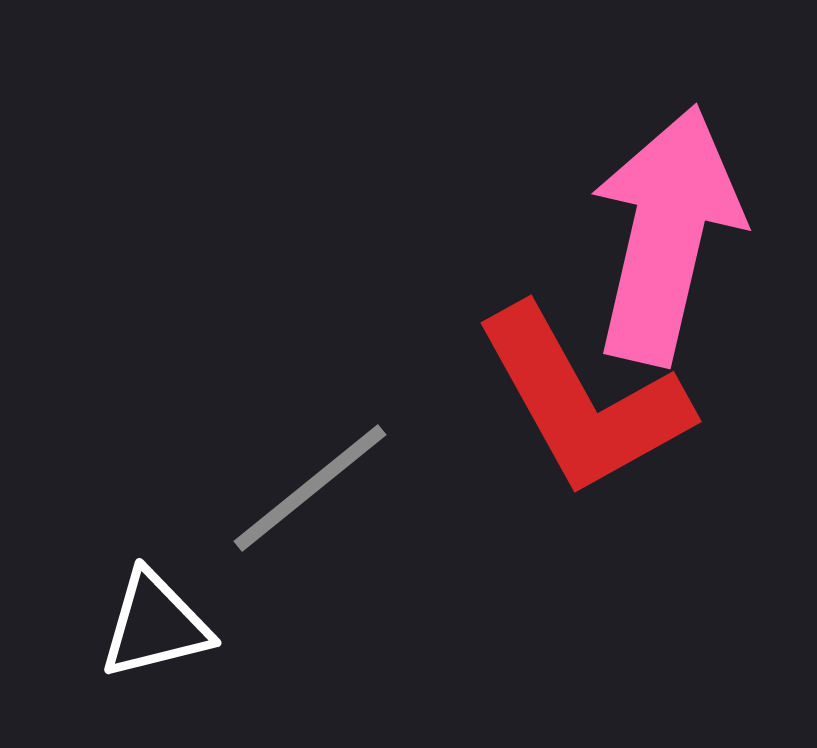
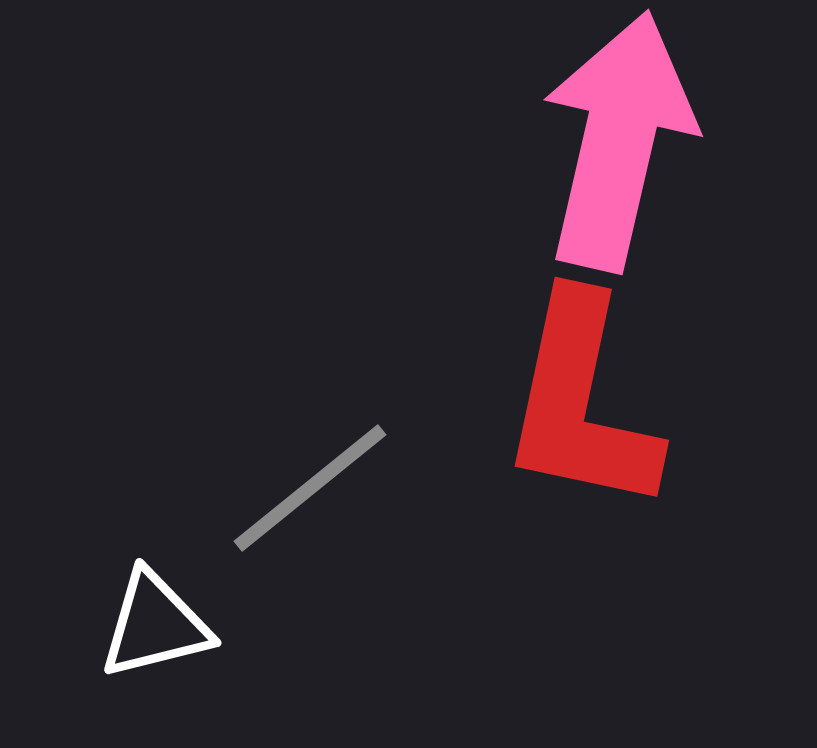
pink arrow: moved 48 px left, 94 px up
red L-shape: moved 2 px left, 2 px down; rotated 41 degrees clockwise
